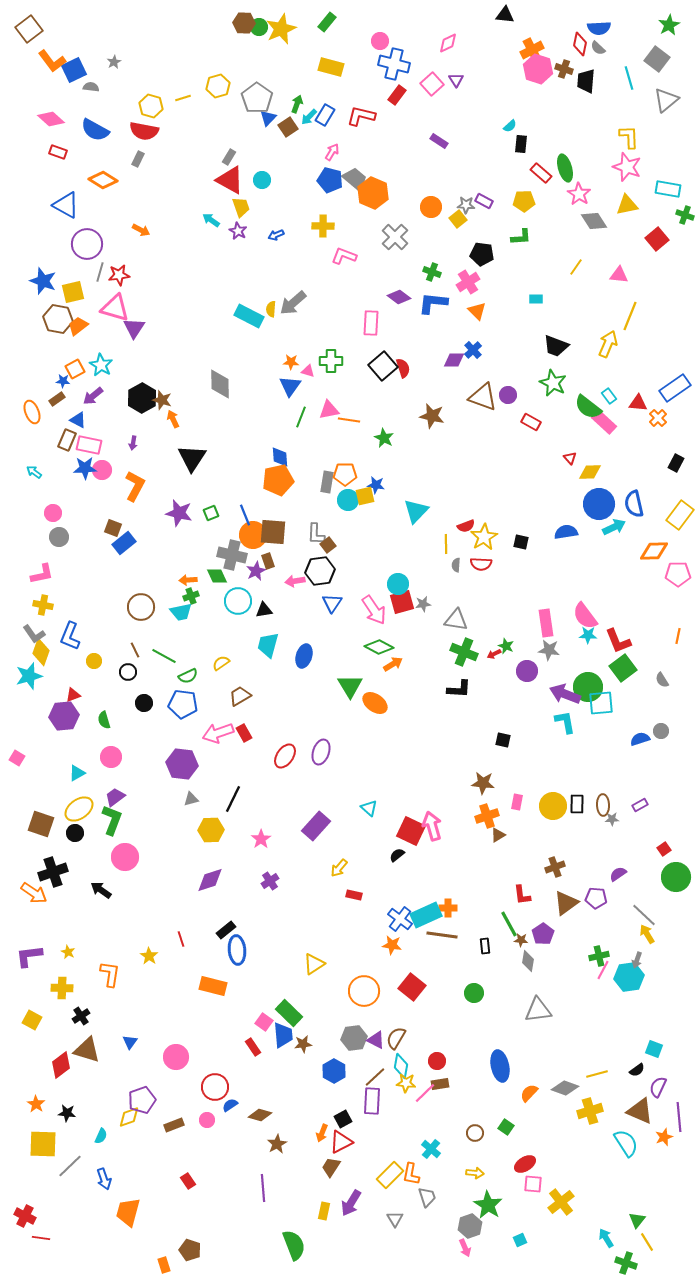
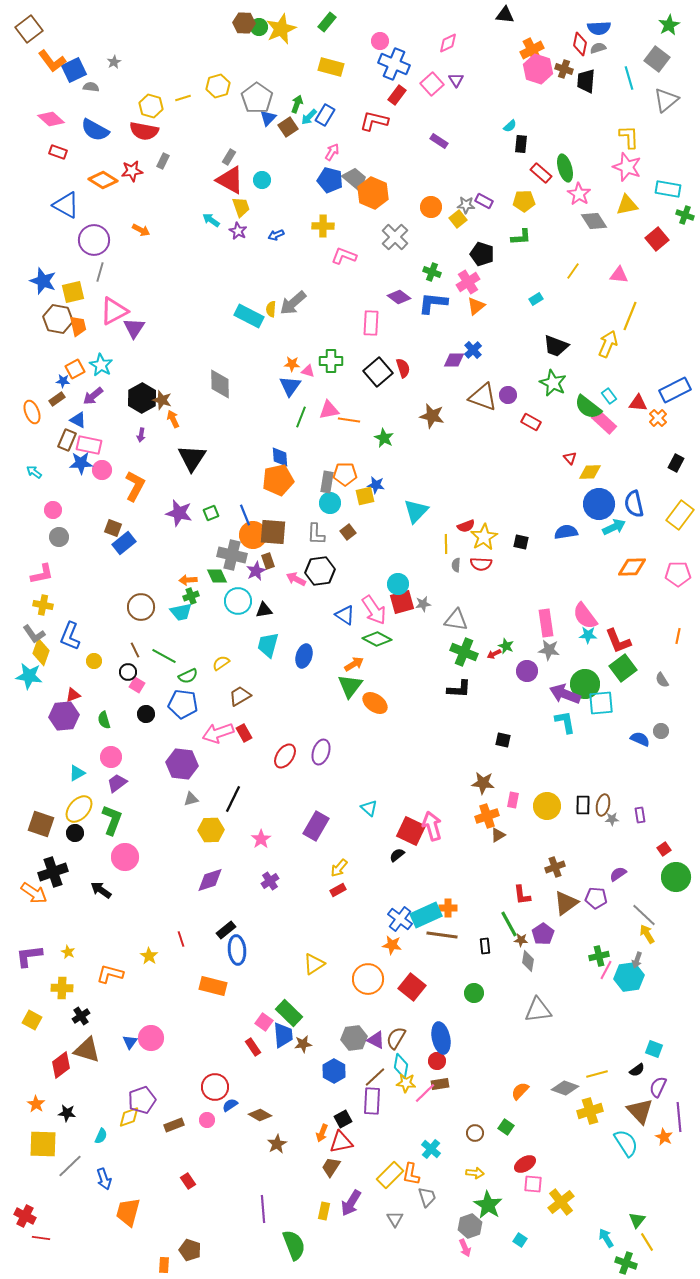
gray semicircle at (598, 48): rotated 119 degrees clockwise
blue cross at (394, 64): rotated 8 degrees clockwise
red L-shape at (361, 116): moved 13 px right, 5 px down
gray rectangle at (138, 159): moved 25 px right, 2 px down
purple circle at (87, 244): moved 7 px right, 4 px up
black pentagon at (482, 254): rotated 10 degrees clockwise
yellow line at (576, 267): moved 3 px left, 4 px down
red star at (119, 275): moved 13 px right, 104 px up
cyan rectangle at (536, 299): rotated 32 degrees counterclockwise
pink triangle at (115, 308): moved 1 px left, 3 px down; rotated 44 degrees counterclockwise
orange triangle at (477, 311): moved 1 px left, 5 px up; rotated 36 degrees clockwise
orange trapezoid at (78, 326): rotated 115 degrees clockwise
orange star at (291, 362): moved 1 px right, 2 px down
black square at (383, 366): moved 5 px left, 6 px down
blue rectangle at (675, 388): moved 2 px down; rotated 8 degrees clockwise
purple arrow at (133, 443): moved 8 px right, 8 px up
blue star at (85, 468): moved 4 px left, 5 px up
cyan circle at (348, 500): moved 18 px left, 3 px down
pink circle at (53, 513): moved 3 px up
brown square at (328, 545): moved 20 px right, 13 px up
orange diamond at (654, 551): moved 22 px left, 16 px down
pink arrow at (295, 581): moved 1 px right, 2 px up; rotated 36 degrees clockwise
blue triangle at (332, 603): moved 13 px right, 12 px down; rotated 30 degrees counterclockwise
green diamond at (379, 647): moved 2 px left, 8 px up
orange arrow at (393, 664): moved 39 px left
cyan star at (29, 676): rotated 24 degrees clockwise
green triangle at (350, 686): rotated 8 degrees clockwise
green circle at (588, 687): moved 3 px left, 3 px up
black circle at (144, 703): moved 2 px right, 11 px down
blue semicircle at (640, 739): rotated 42 degrees clockwise
pink square at (17, 758): moved 120 px right, 73 px up
purple trapezoid at (115, 797): moved 2 px right, 14 px up
pink rectangle at (517, 802): moved 4 px left, 2 px up
black rectangle at (577, 804): moved 6 px right, 1 px down
brown ellipse at (603, 805): rotated 15 degrees clockwise
purple rectangle at (640, 805): moved 10 px down; rotated 70 degrees counterclockwise
yellow circle at (553, 806): moved 6 px left
yellow ellipse at (79, 809): rotated 12 degrees counterclockwise
purple rectangle at (316, 826): rotated 12 degrees counterclockwise
red rectangle at (354, 895): moved 16 px left, 5 px up; rotated 42 degrees counterclockwise
pink line at (603, 970): moved 3 px right
orange L-shape at (110, 974): rotated 84 degrees counterclockwise
orange circle at (364, 991): moved 4 px right, 12 px up
pink circle at (176, 1057): moved 25 px left, 19 px up
blue ellipse at (500, 1066): moved 59 px left, 28 px up
orange semicircle at (529, 1093): moved 9 px left, 2 px up
brown triangle at (640, 1111): rotated 24 degrees clockwise
brown diamond at (260, 1115): rotated 15 degrees clockwise
orange star at (664, 1137): rotated 24 degrees counterclockwise
red triangle at (341, 1142): rotated 15 degrees clockwise
purple line at (263, 1188): moved 21 px down
cyan square at (520, 1240): rotated 32 degrees counterclockwise
orange rectangle at (164, 1265): rotated 21 degrees clockwise
